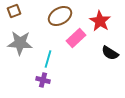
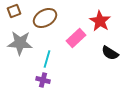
brown ellipse: moved 15 px left, 2 px down
cyan line: moved 1 px left
